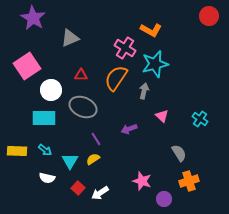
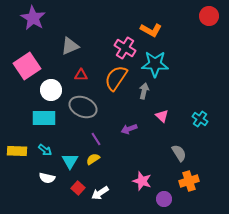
gray triangle: moved 8 px down
cyan star: rotated 16 degrees clockwise
